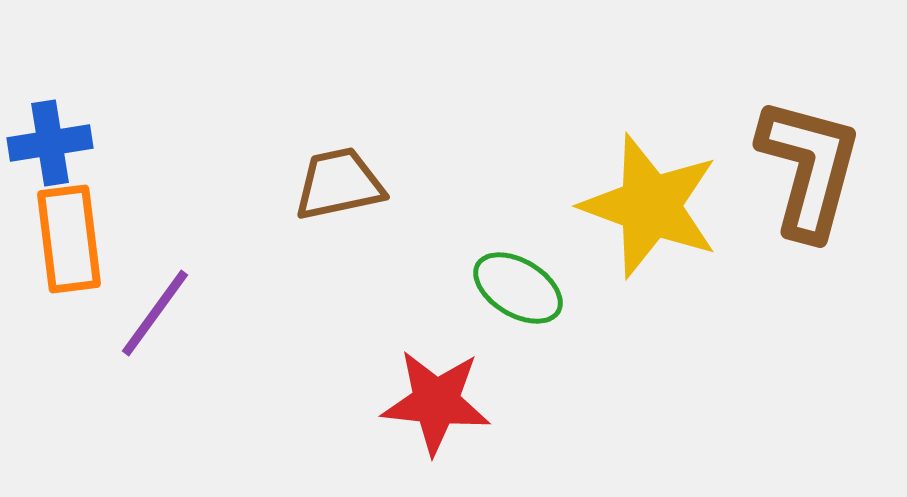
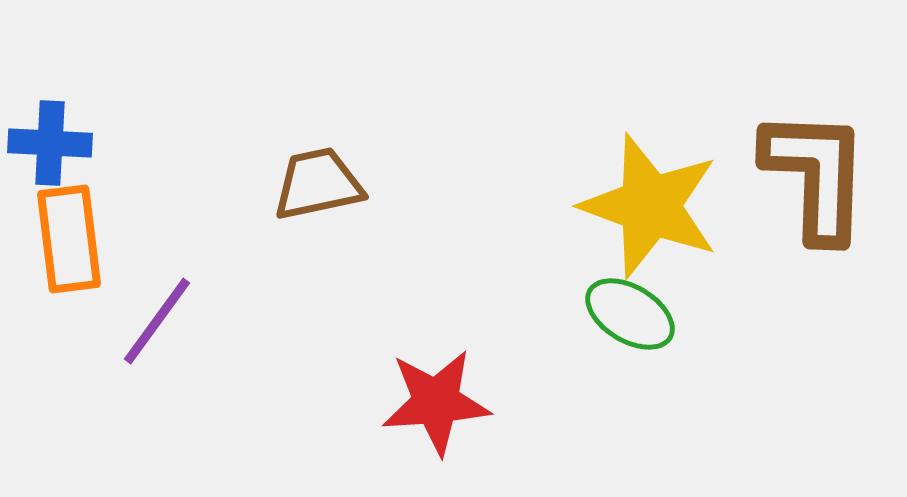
blue cross: rotated 12 degrees clockwise
brown L-shape: moved 7 px right, 7 px down; rotated 13 degrees counterclockwise
brown trapezoid: moved 21 px left
green ellipse: moved 112 px right, 26 px down
purple line: moved 2 px right, 8 px down
red star: rotated 10 degrees counterclockwise
